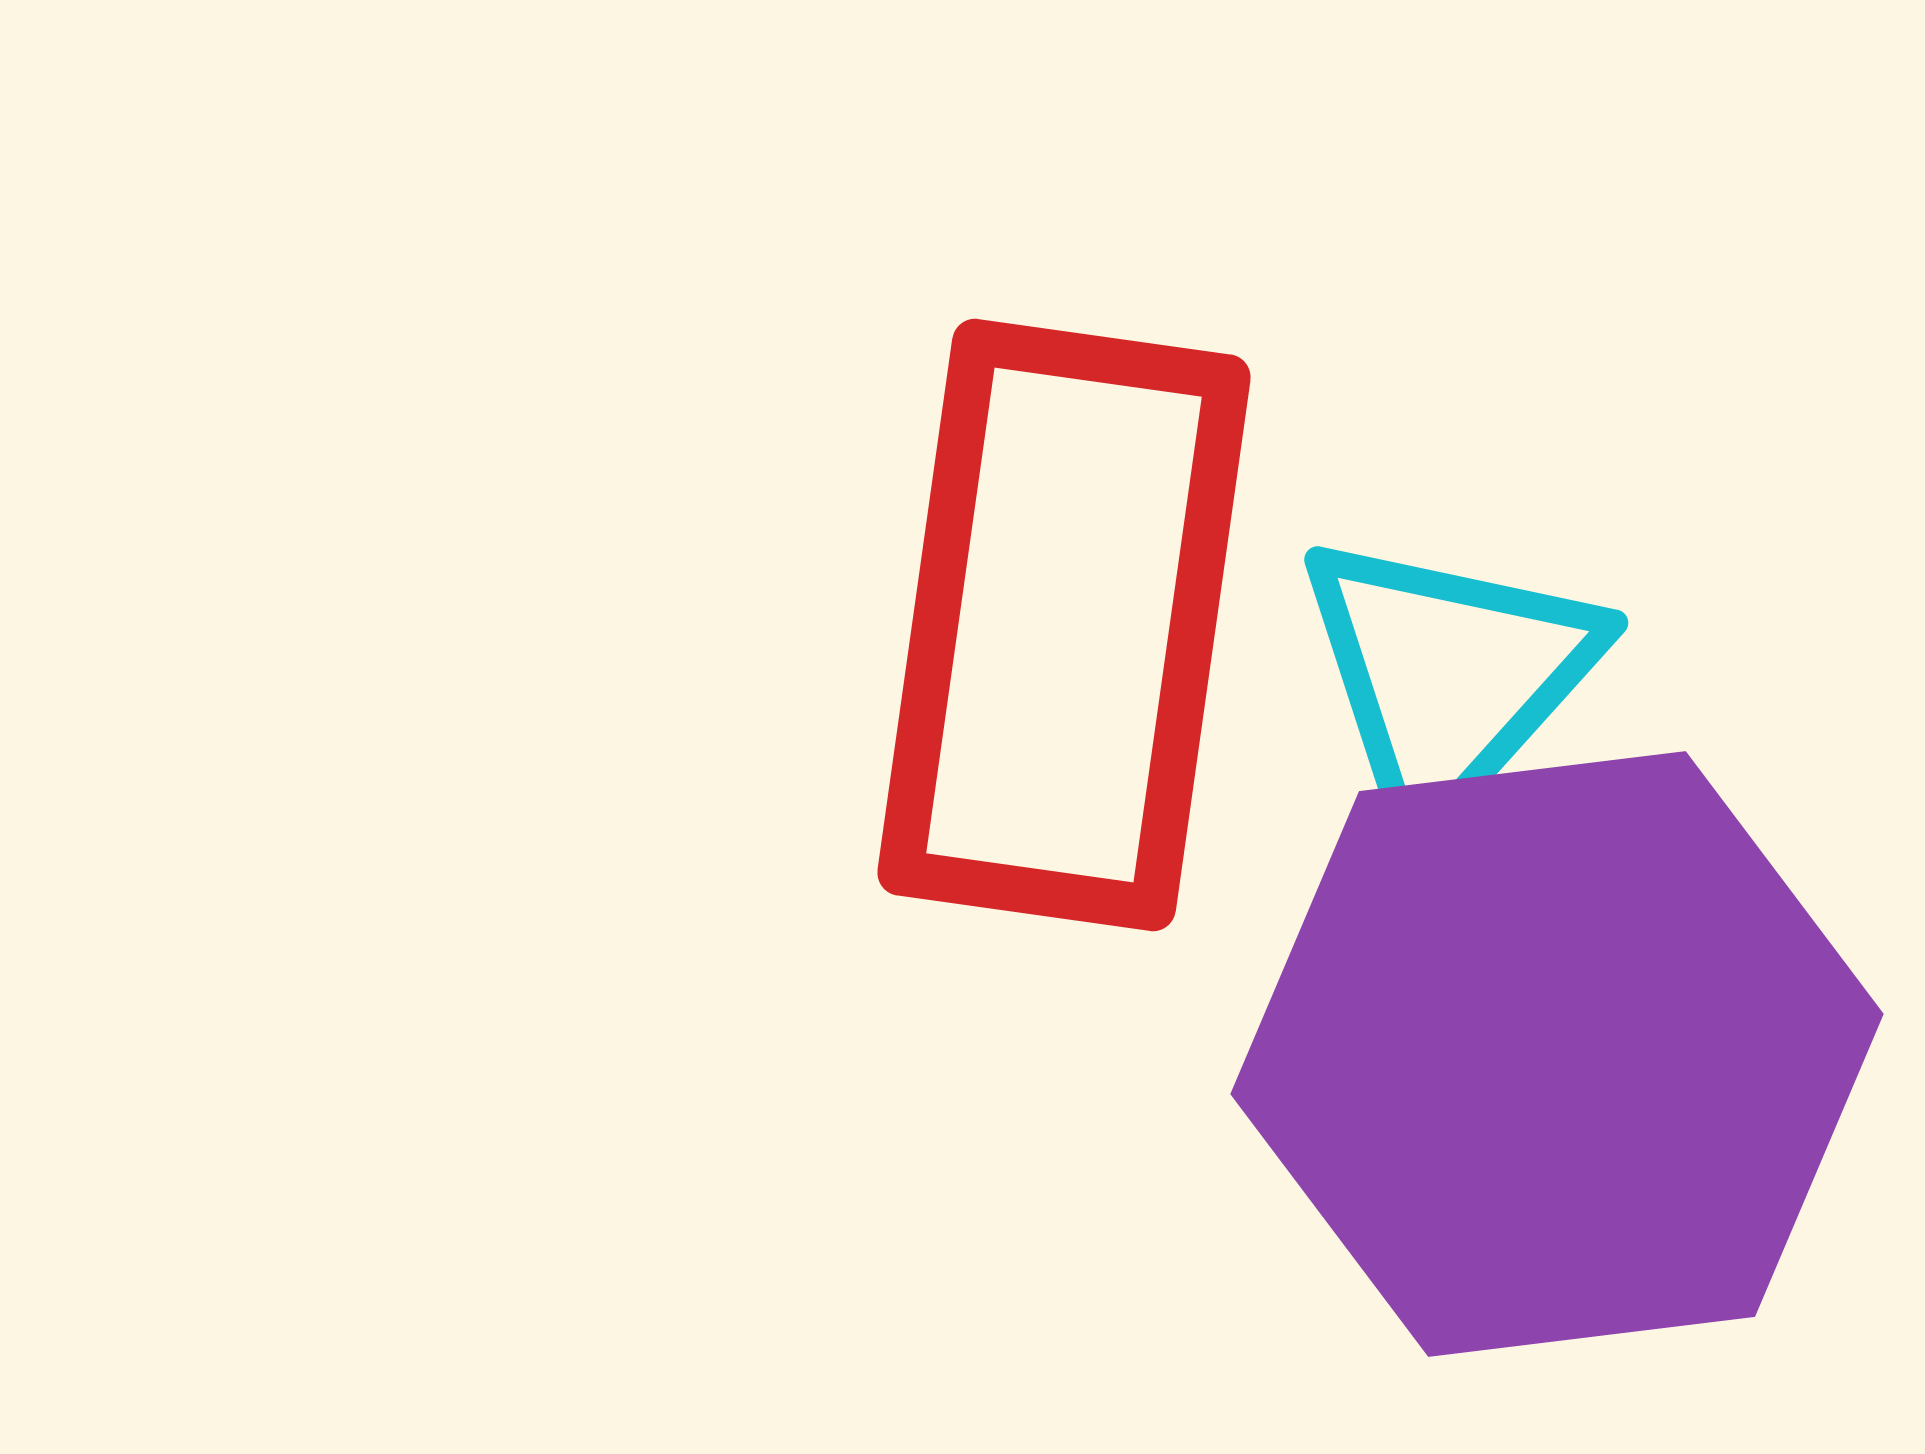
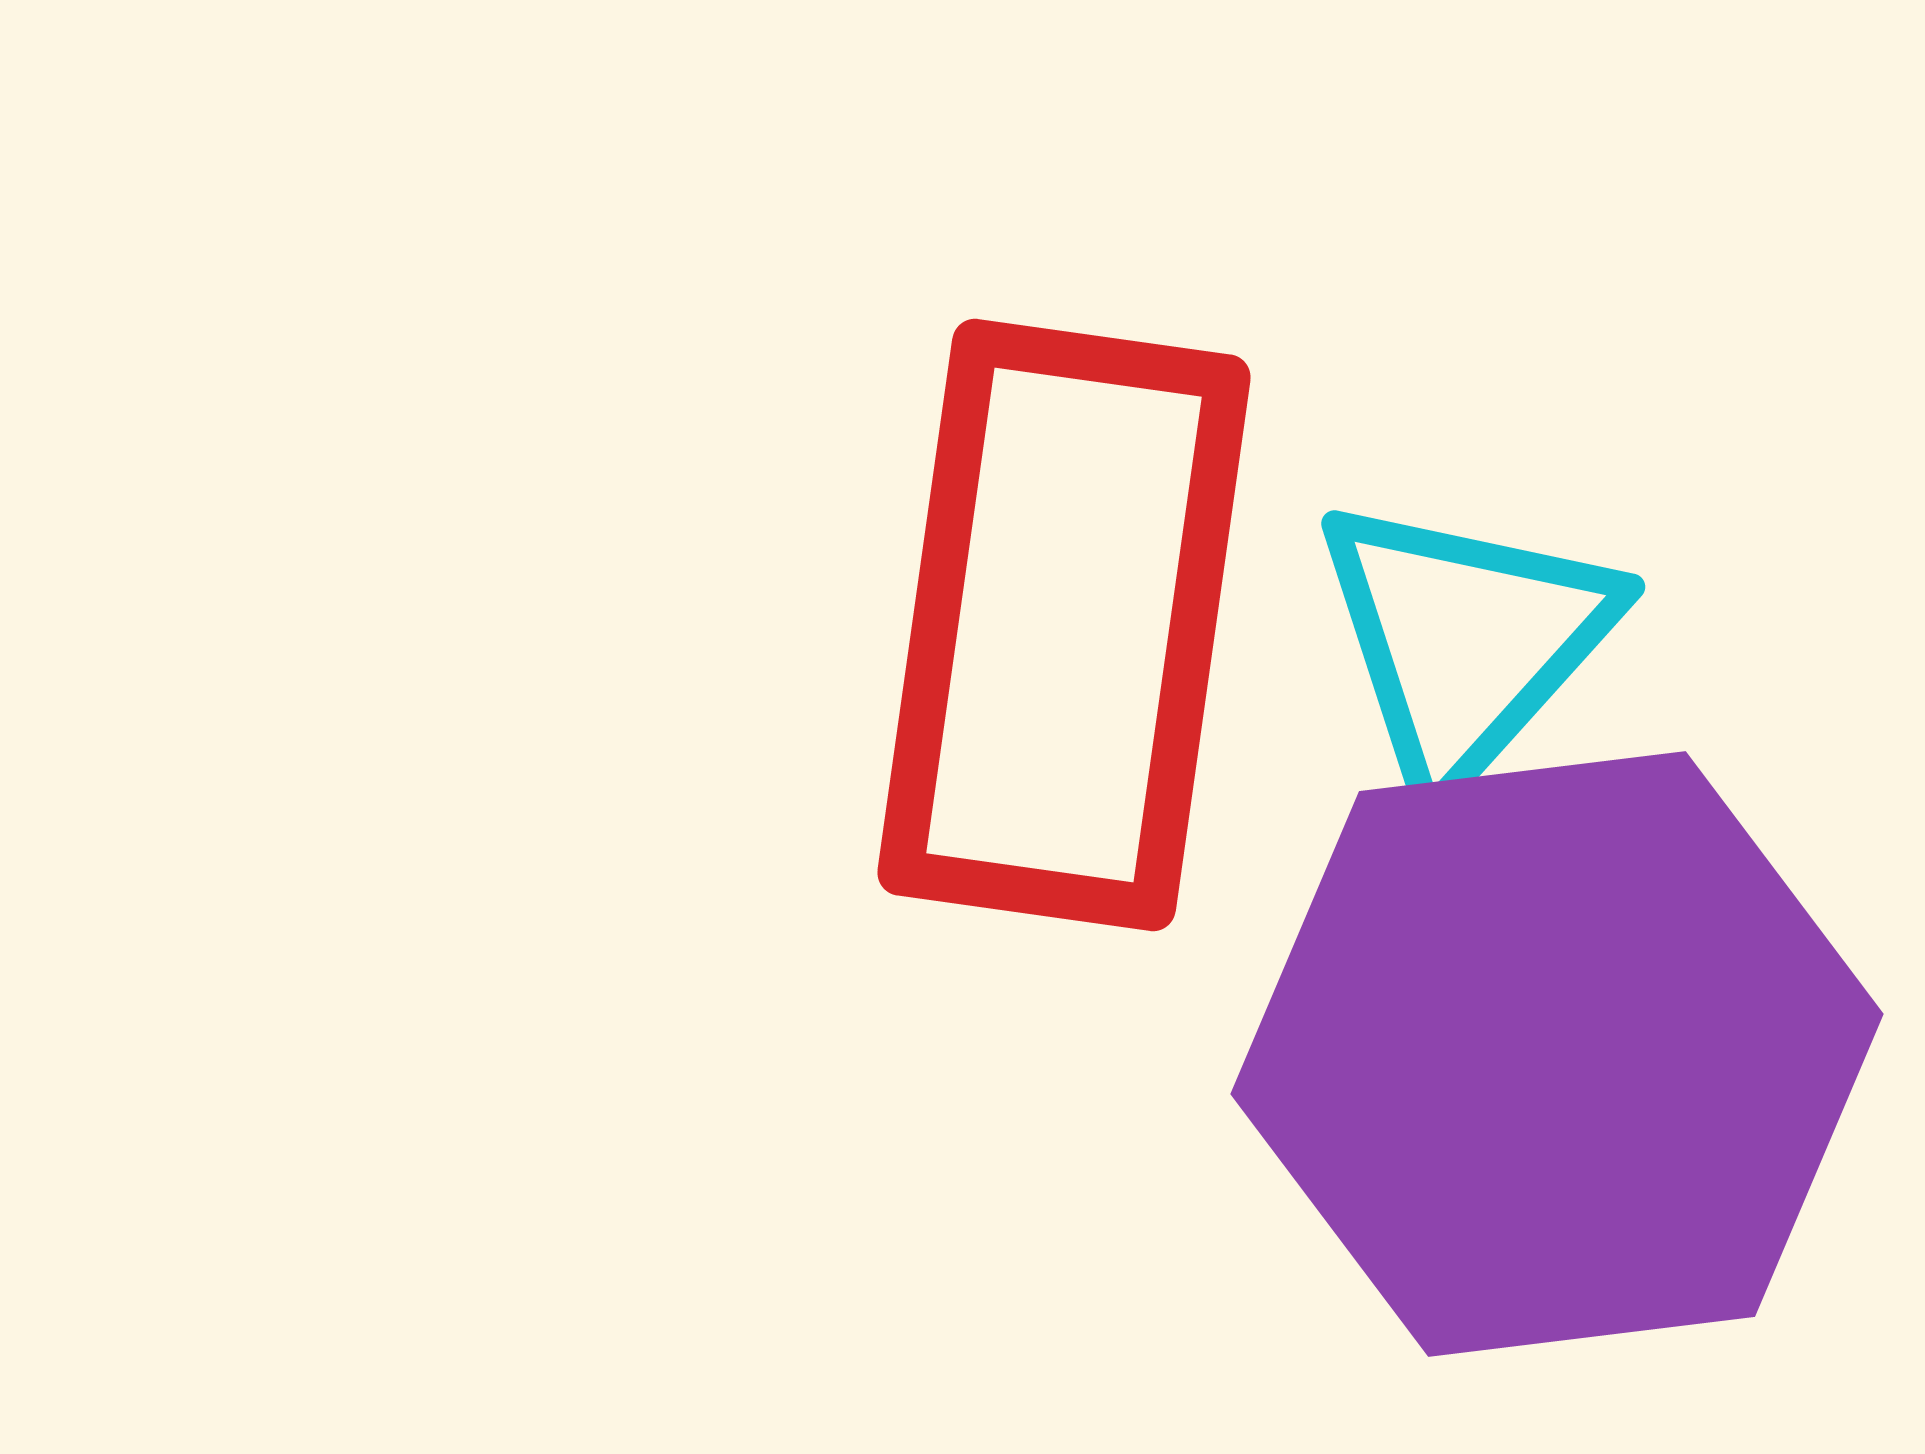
cyan triangle: moved 17 px right, 36 px up
